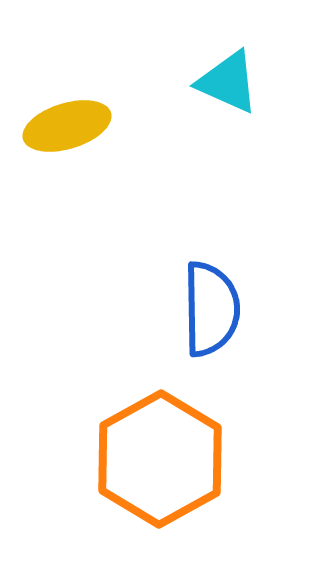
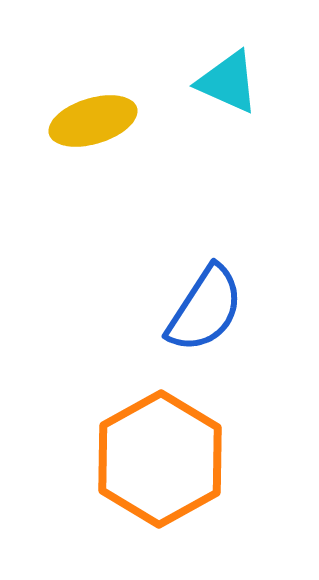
yellow ellipse: moved 26 px right, 5 px up
blue semicircle: moved 6 px left; rotated 34 degrees clockwise
